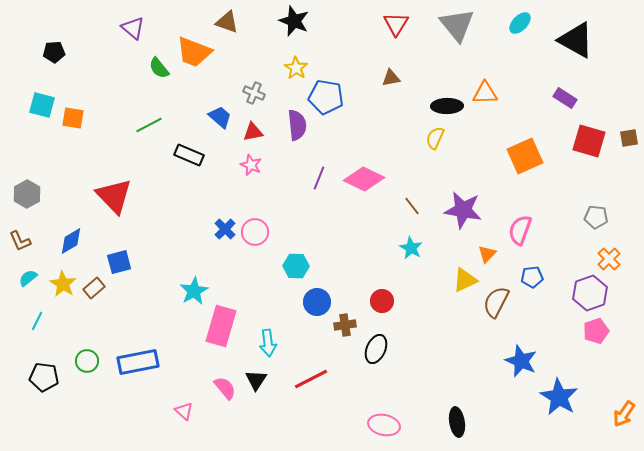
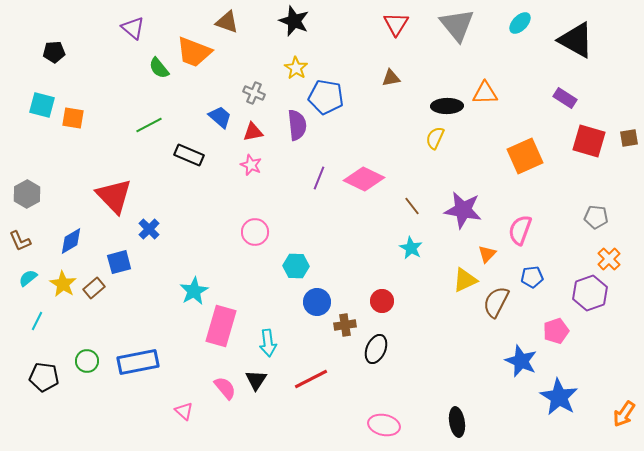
blue cross at (225, 229): moved 76 px left
pink pentagon at (596, 331): moved 40 px left
